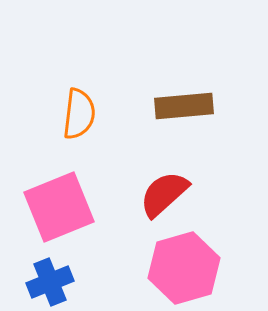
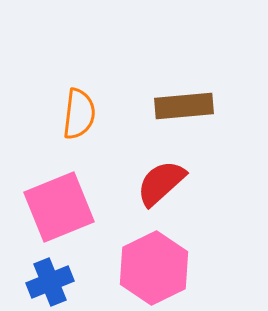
red semicircle: moved 3 px left, 11 px up
pink hexagon: moved 30 px left; rotated 10 degrees counterclockwise
